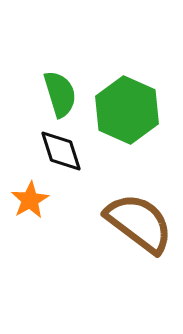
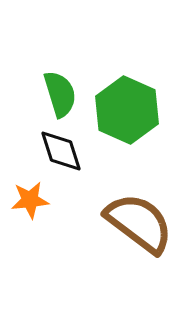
orange star: rotated 24 degrees clockwise
